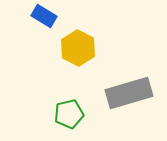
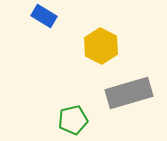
yellow hexagon: moved 23 px right, 2 px up
green pentagon: moved 4 px right, 6 px down
